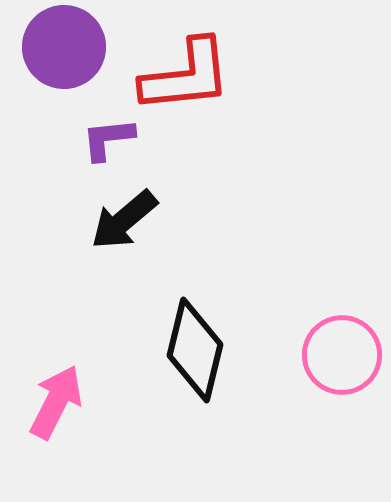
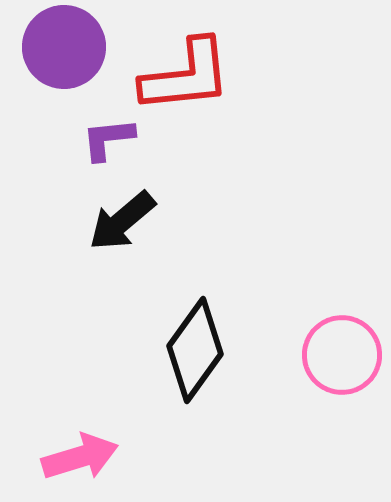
black arrow: moved 2 px left, 1 px down
black diamond: rotated 22 degrees clockwise
pink arrow: moved 24 px right, 55 px down; rotated 46 degrees clockwise
